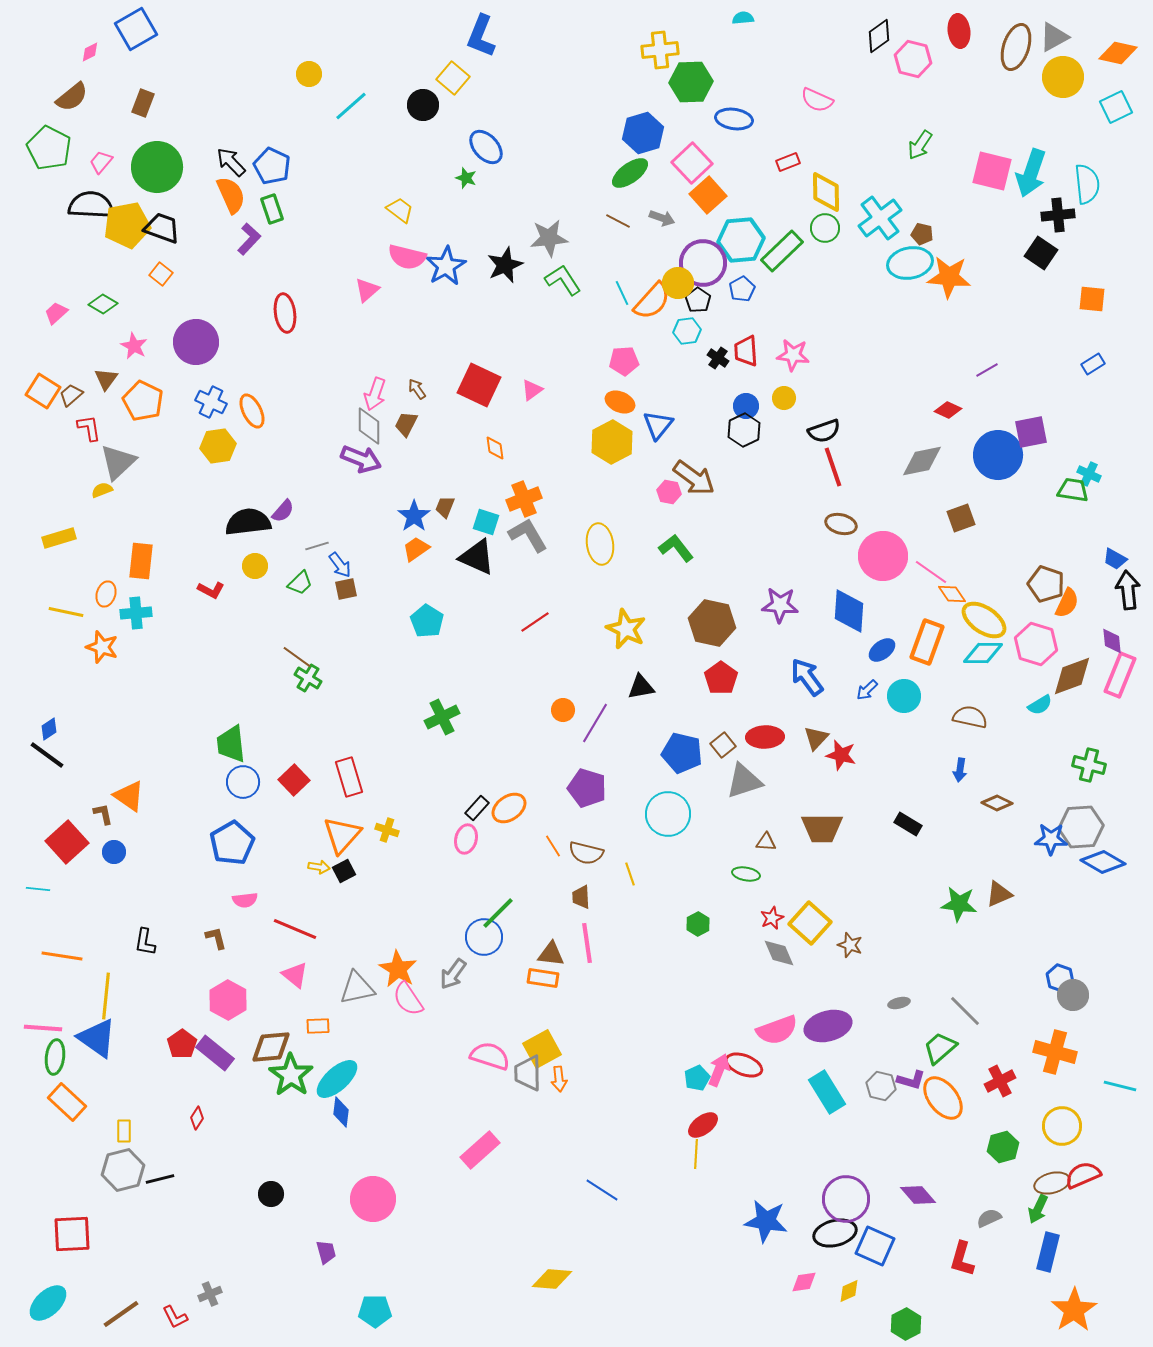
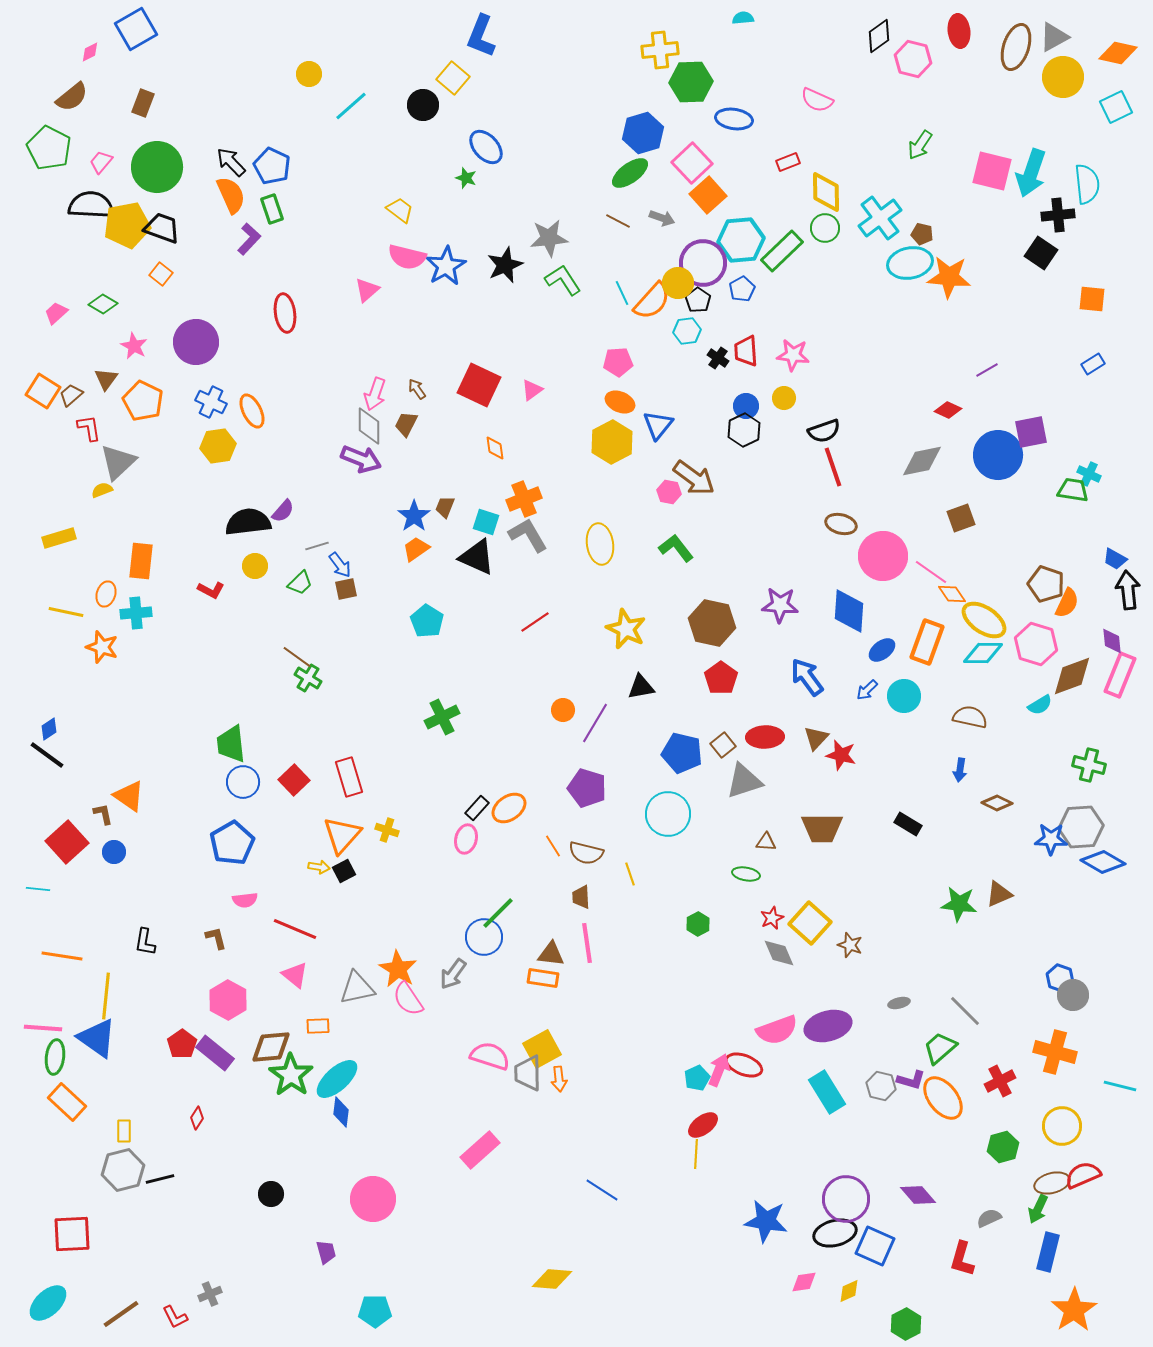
pink pentagon at (624, 361): moved 6 px left, 1 px down
